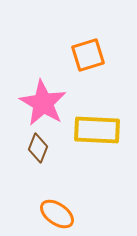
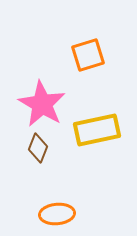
pink star: moved 1 px left, 1 px down
yellow rectangle: rotated 15 degrees counterclockwise
orange ellipse: rotated 40 degrees counterclockwise
